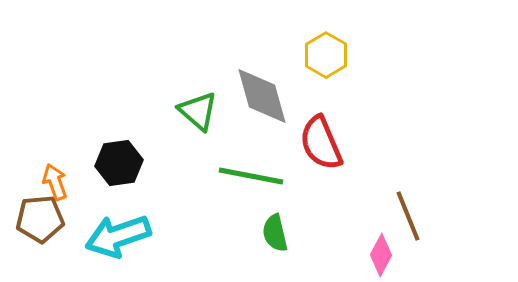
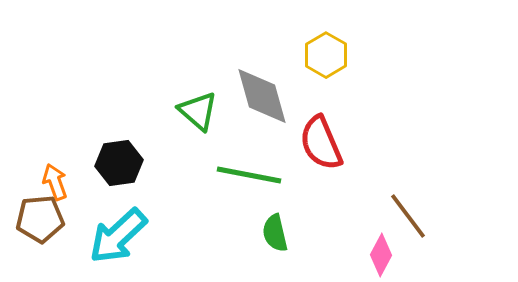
green line: moved 2 px left, 1 px up
brown line: rotated 15 degrees counterclockwise
cyan arrow: rotated 24 degrees counterclockwise
